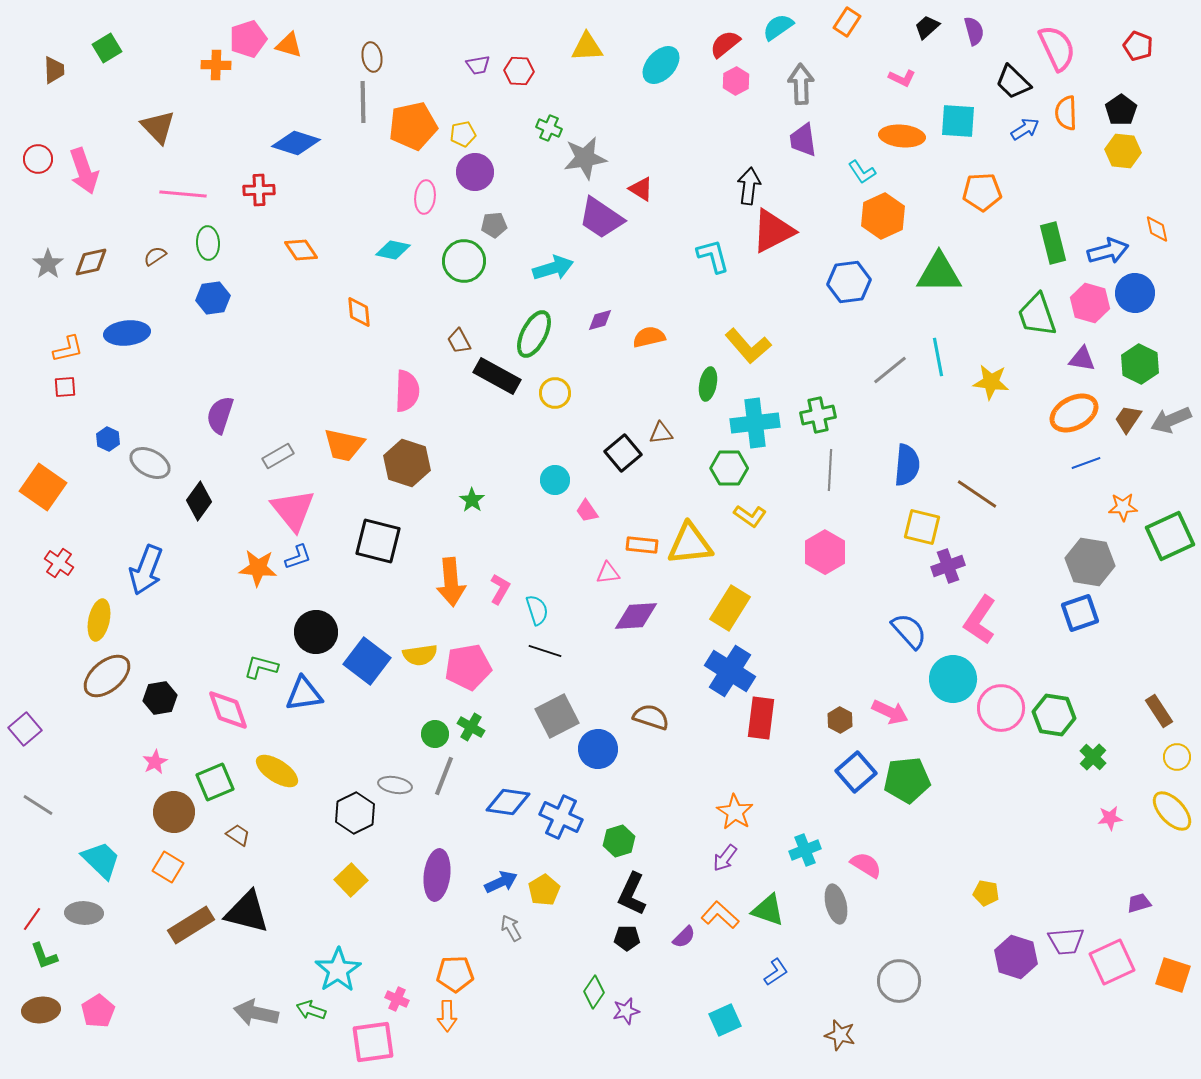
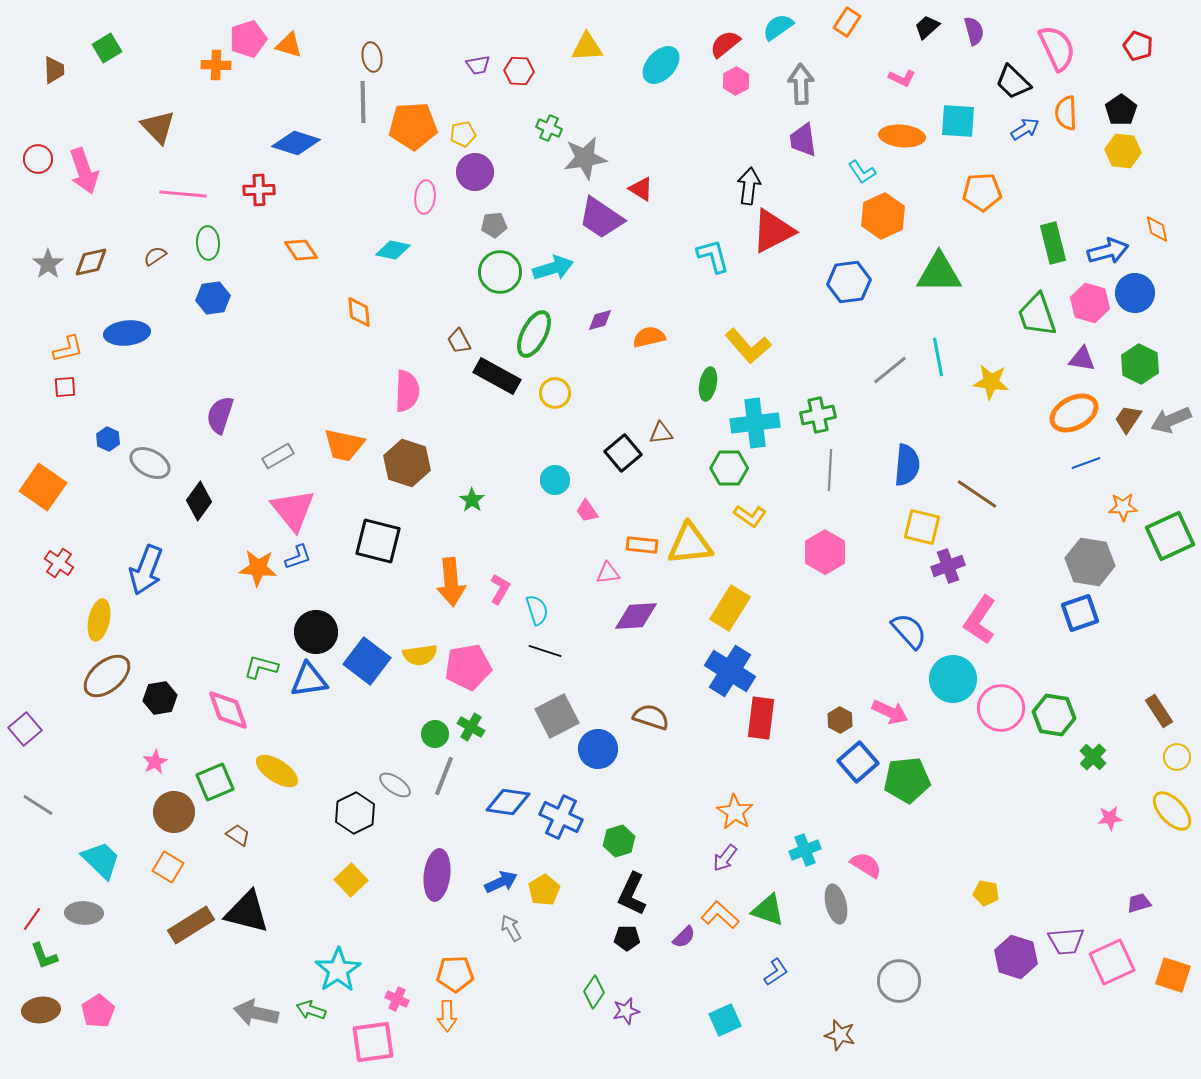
orange pentagon at (413, 126): rotated 9 degrees clockwise
green circle at (464, 261): moved 36 px right, 11 px down
blue triangle at (304, 694): moved 5 px right, 14 px up
blue square at (856, 772): moved 2 px right, 10 px up
gray ellipse at (395, 785): rotated 24 degrees clockwise
